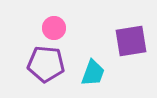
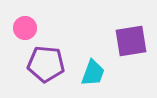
pink circle: moved 29 px left
